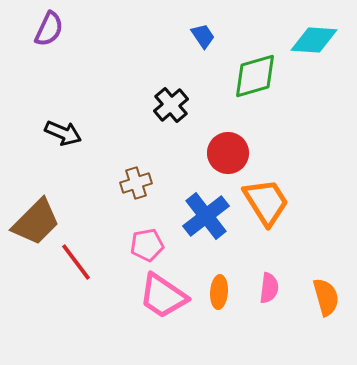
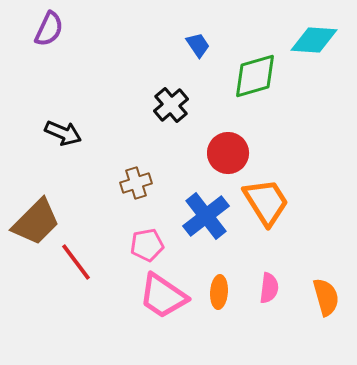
blue trapezoid: moved 5 px left, 9 px down
